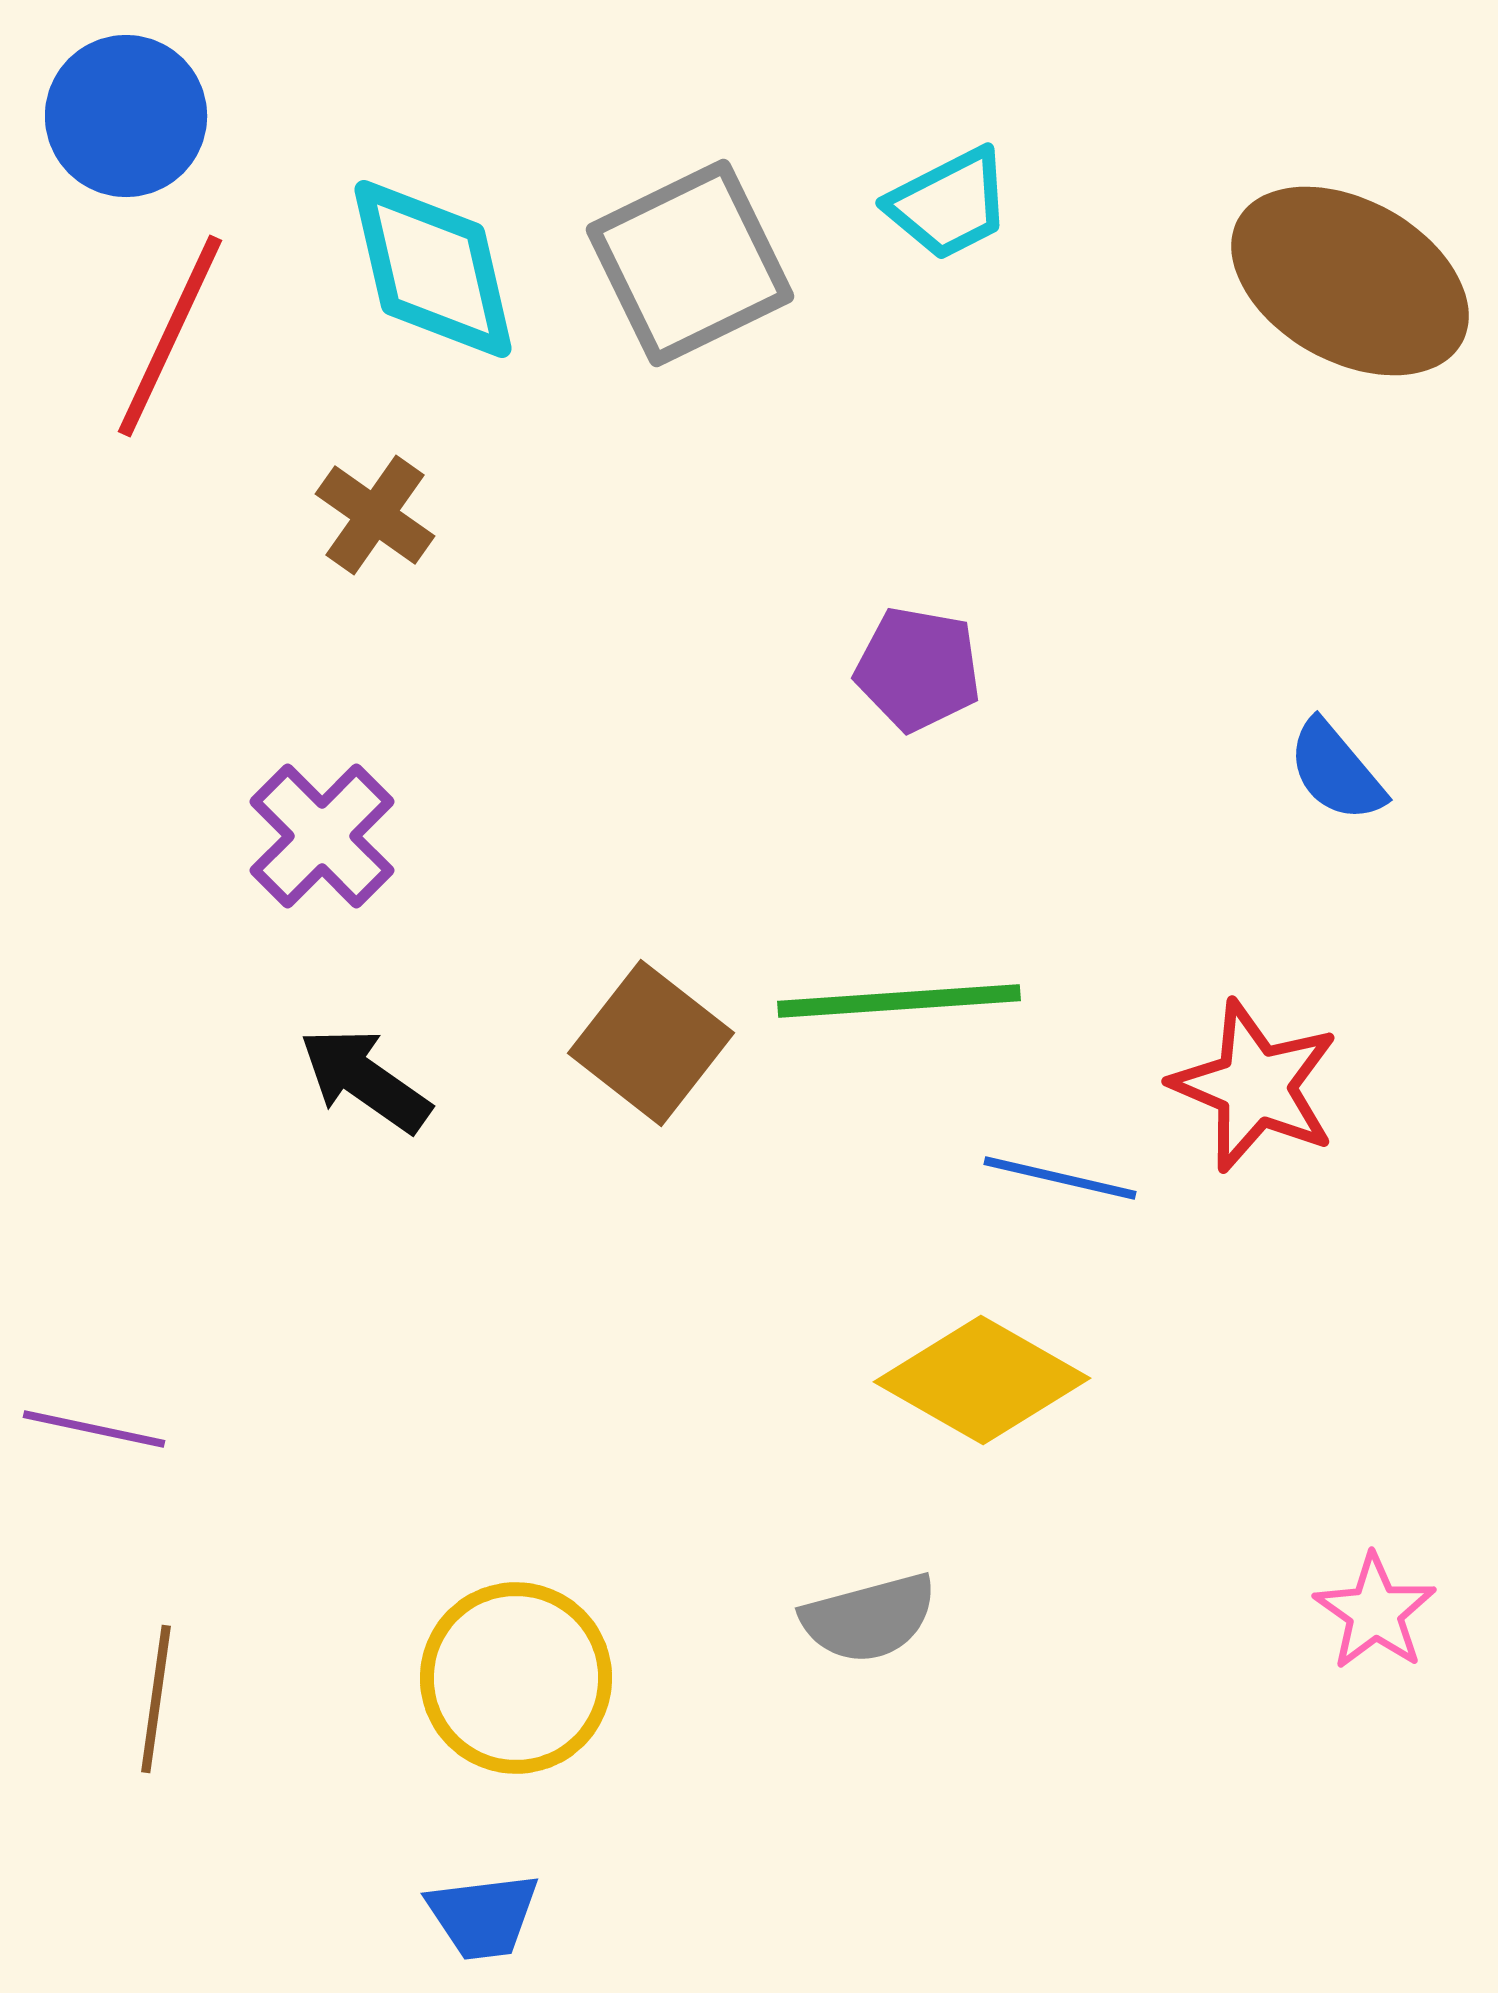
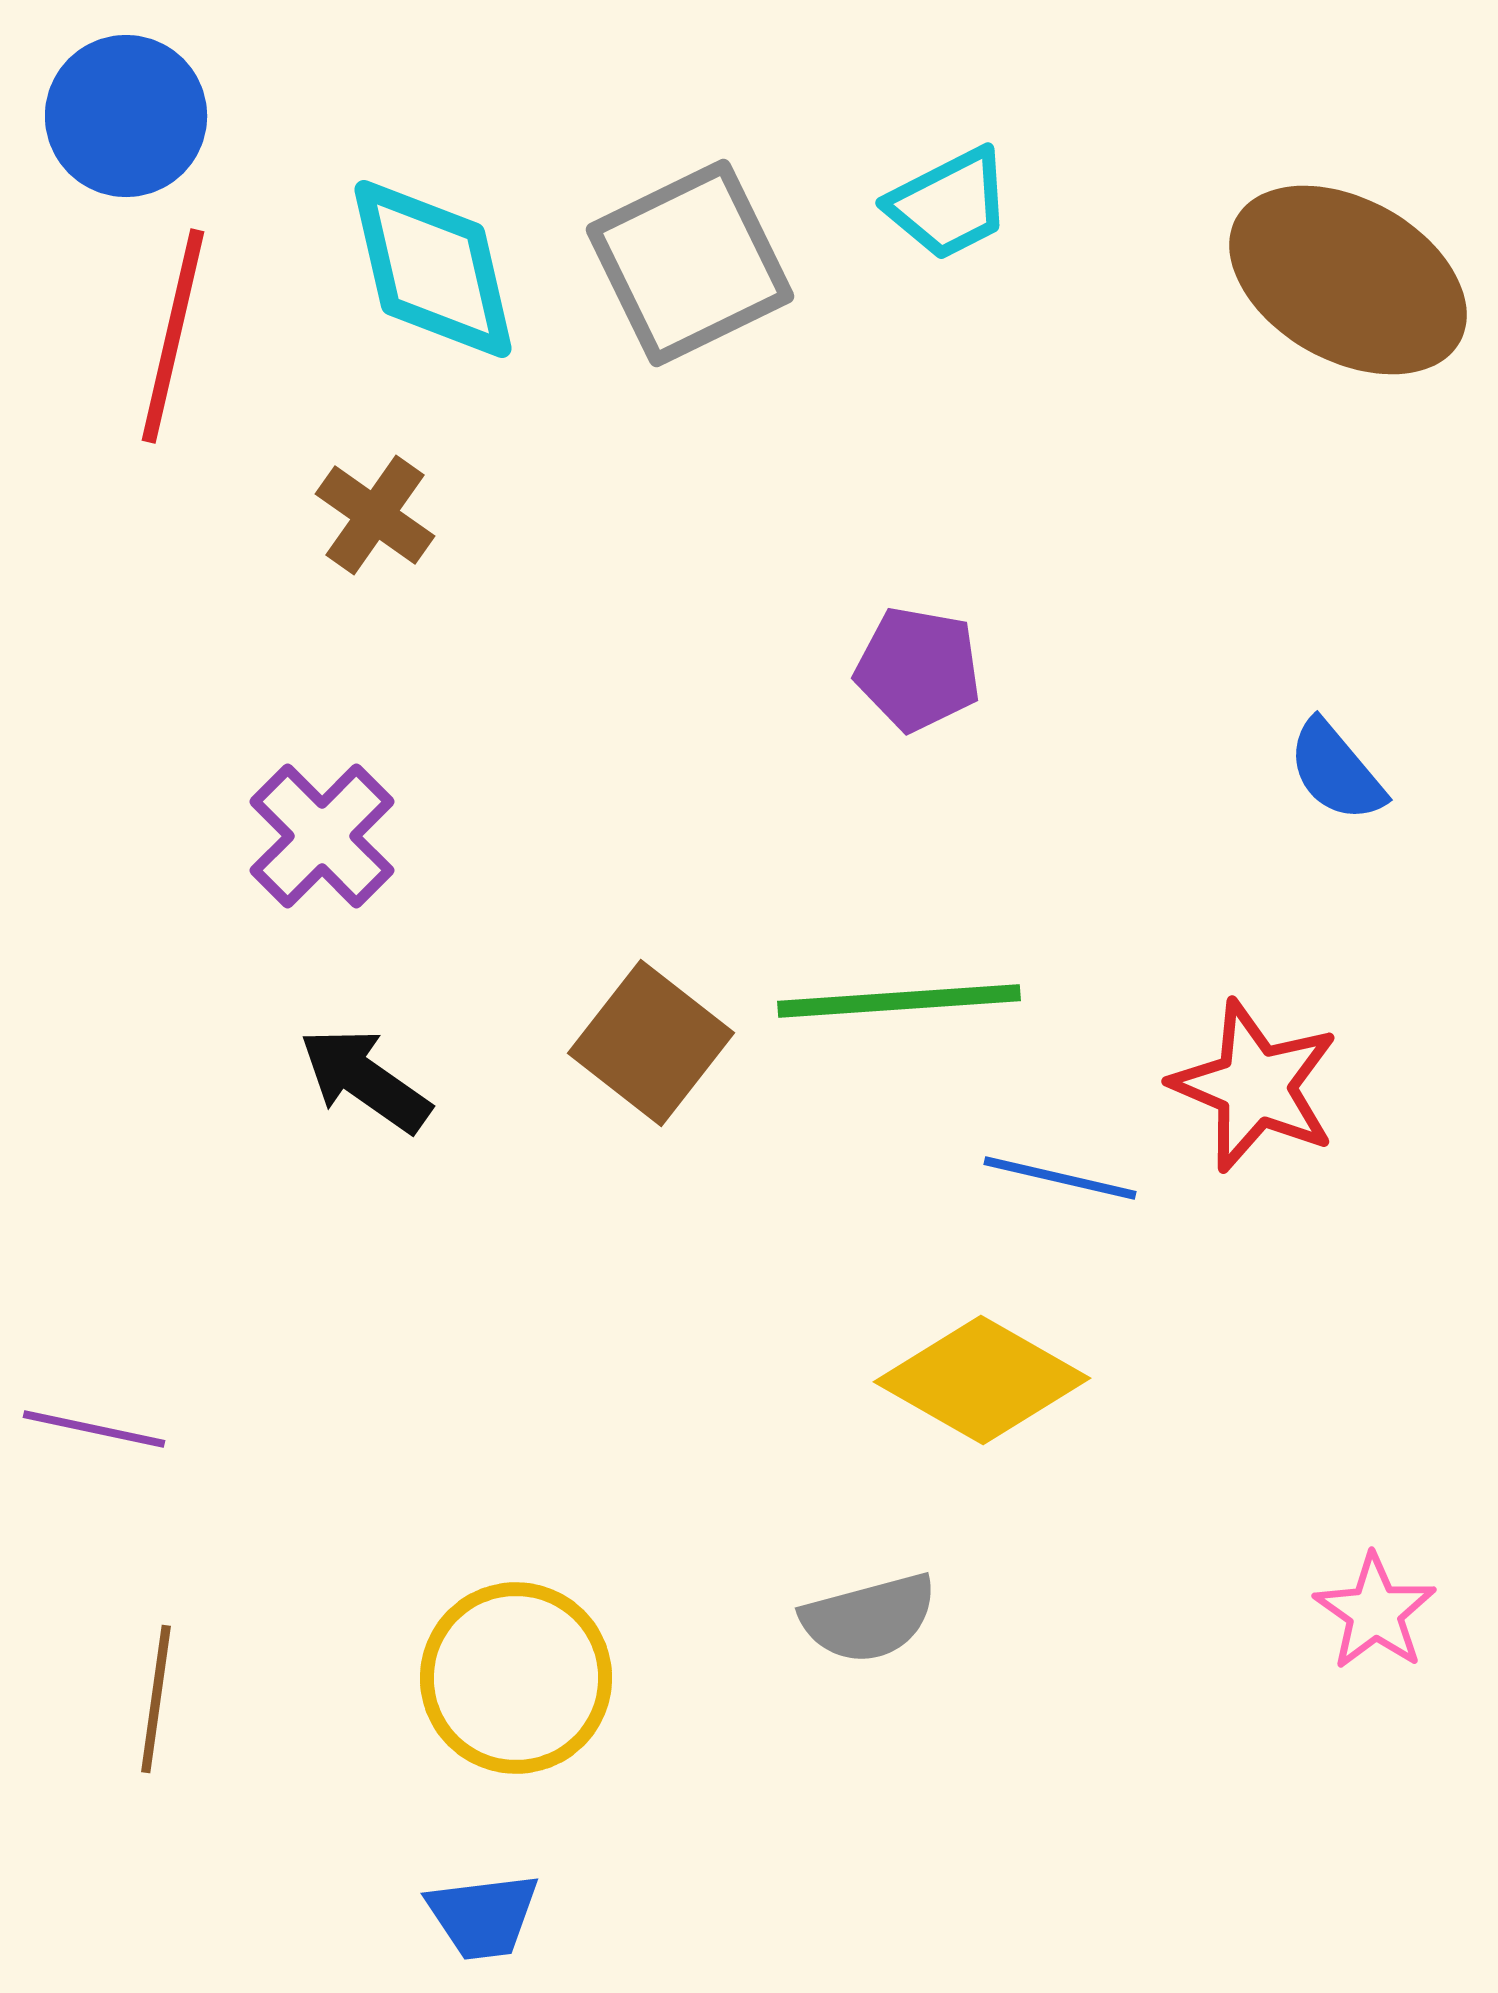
brown ellipse: moved 2 px left, 1 px up
red line: moved 3 px right; rotated 12 degrees counterclockwise
